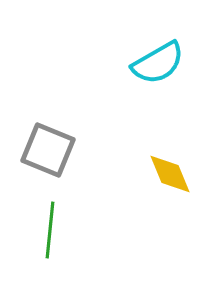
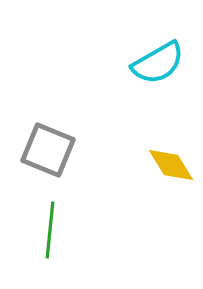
yellow diamond: moved 1 px right, 9 px up; rotated 9 degrees counterclockwise
